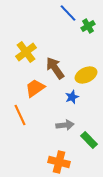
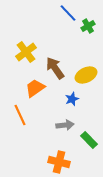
blue star: moved 2 px down
